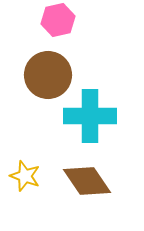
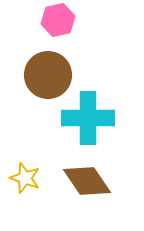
cyan cross: moved 2 px left, 2 px down
yellow star: moved 2 px down
